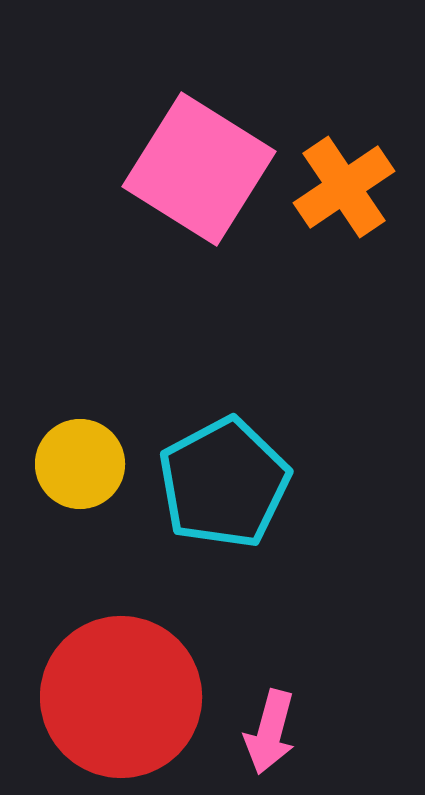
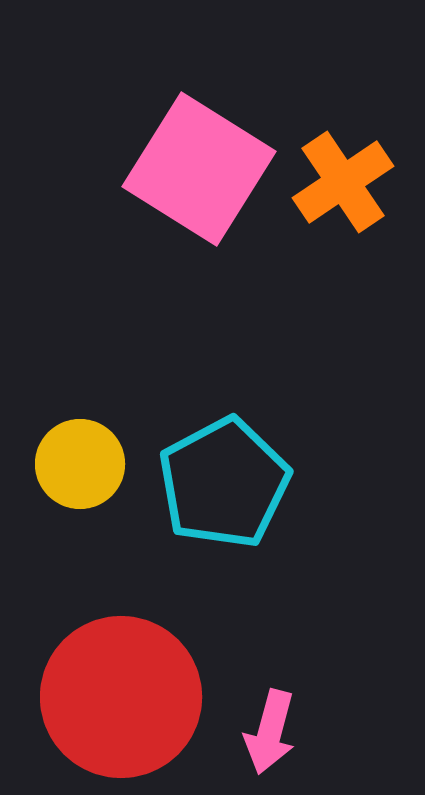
orange cross: moved 1 px left, 5 px up
